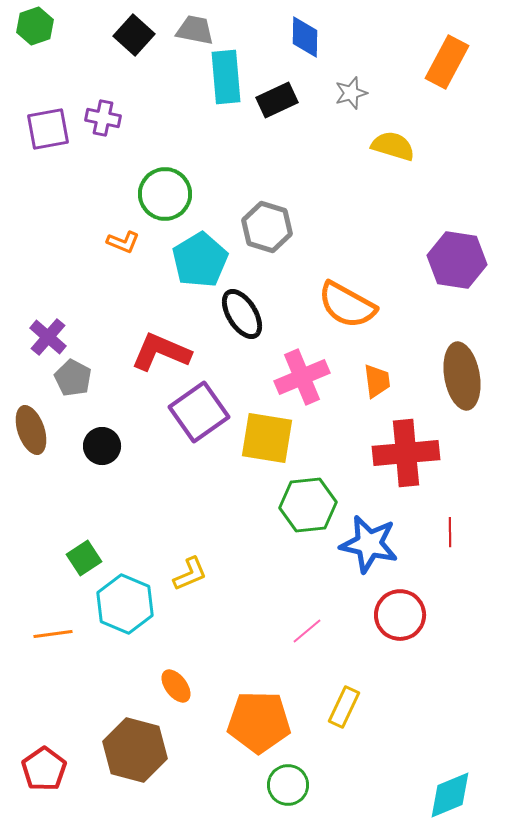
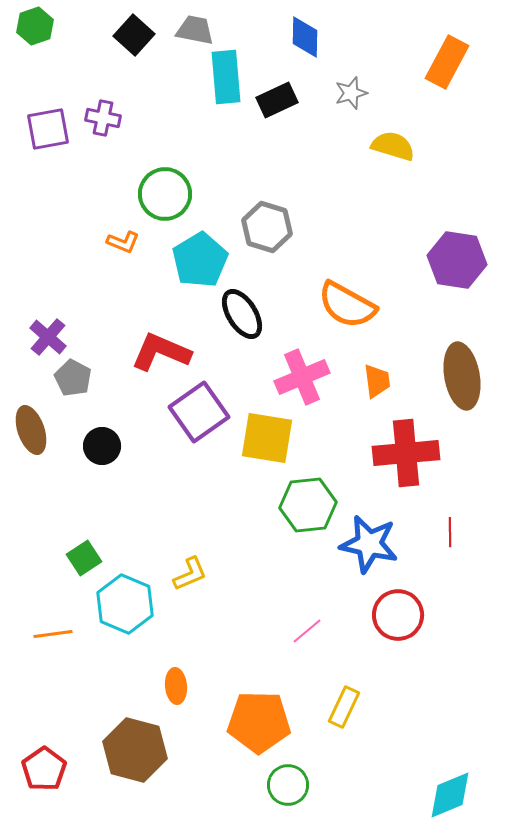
red circle at (400, 615): moved 2 px left
orange ellipse at (176, 686): rotated 32 degrees clockwise
